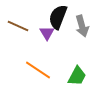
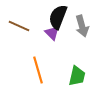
brown line: moved 1 px right
purple triangle: moved 5 px right; rotated 14 degrees counterclockwise
orange line: rotated 40 degrees clockwise
green trapezoid: rotated 15 degrees counterclockwise
